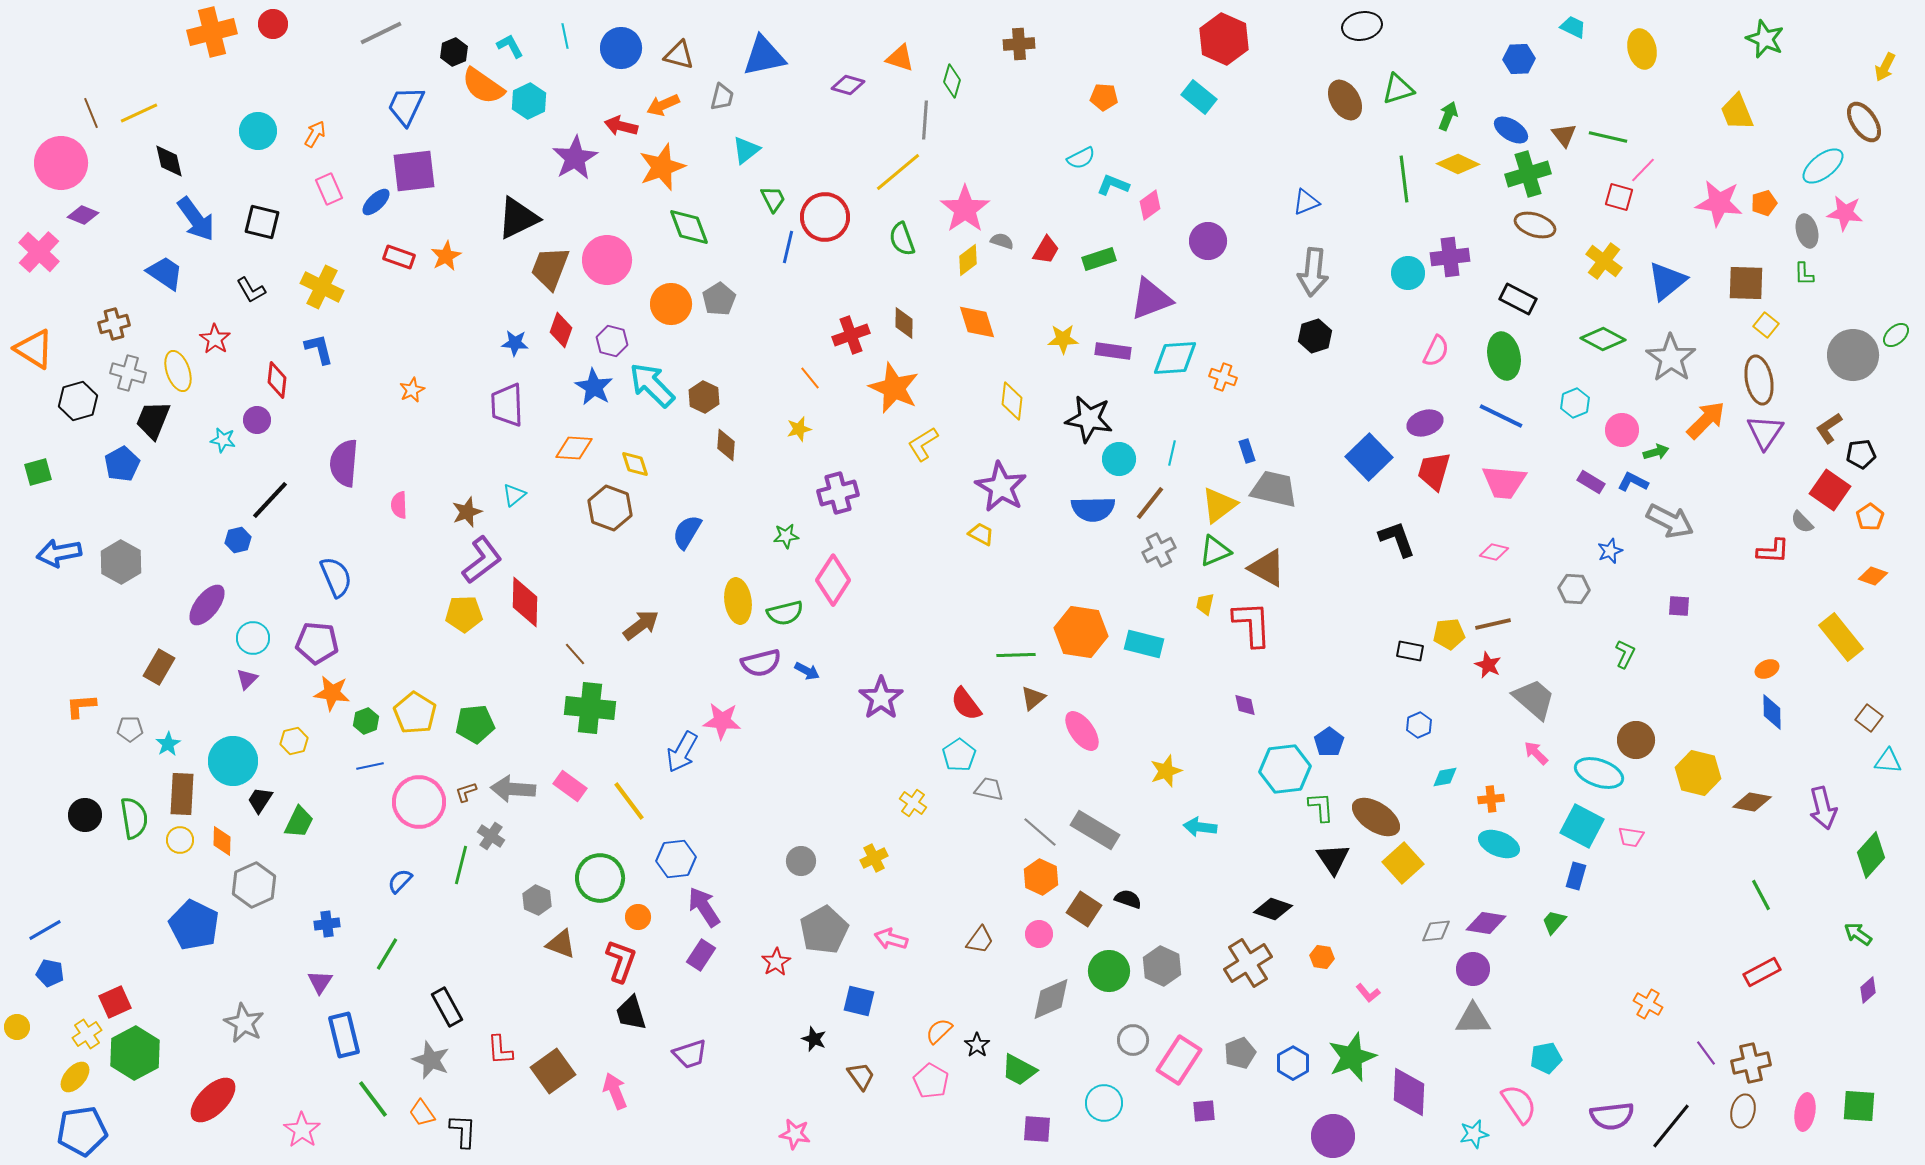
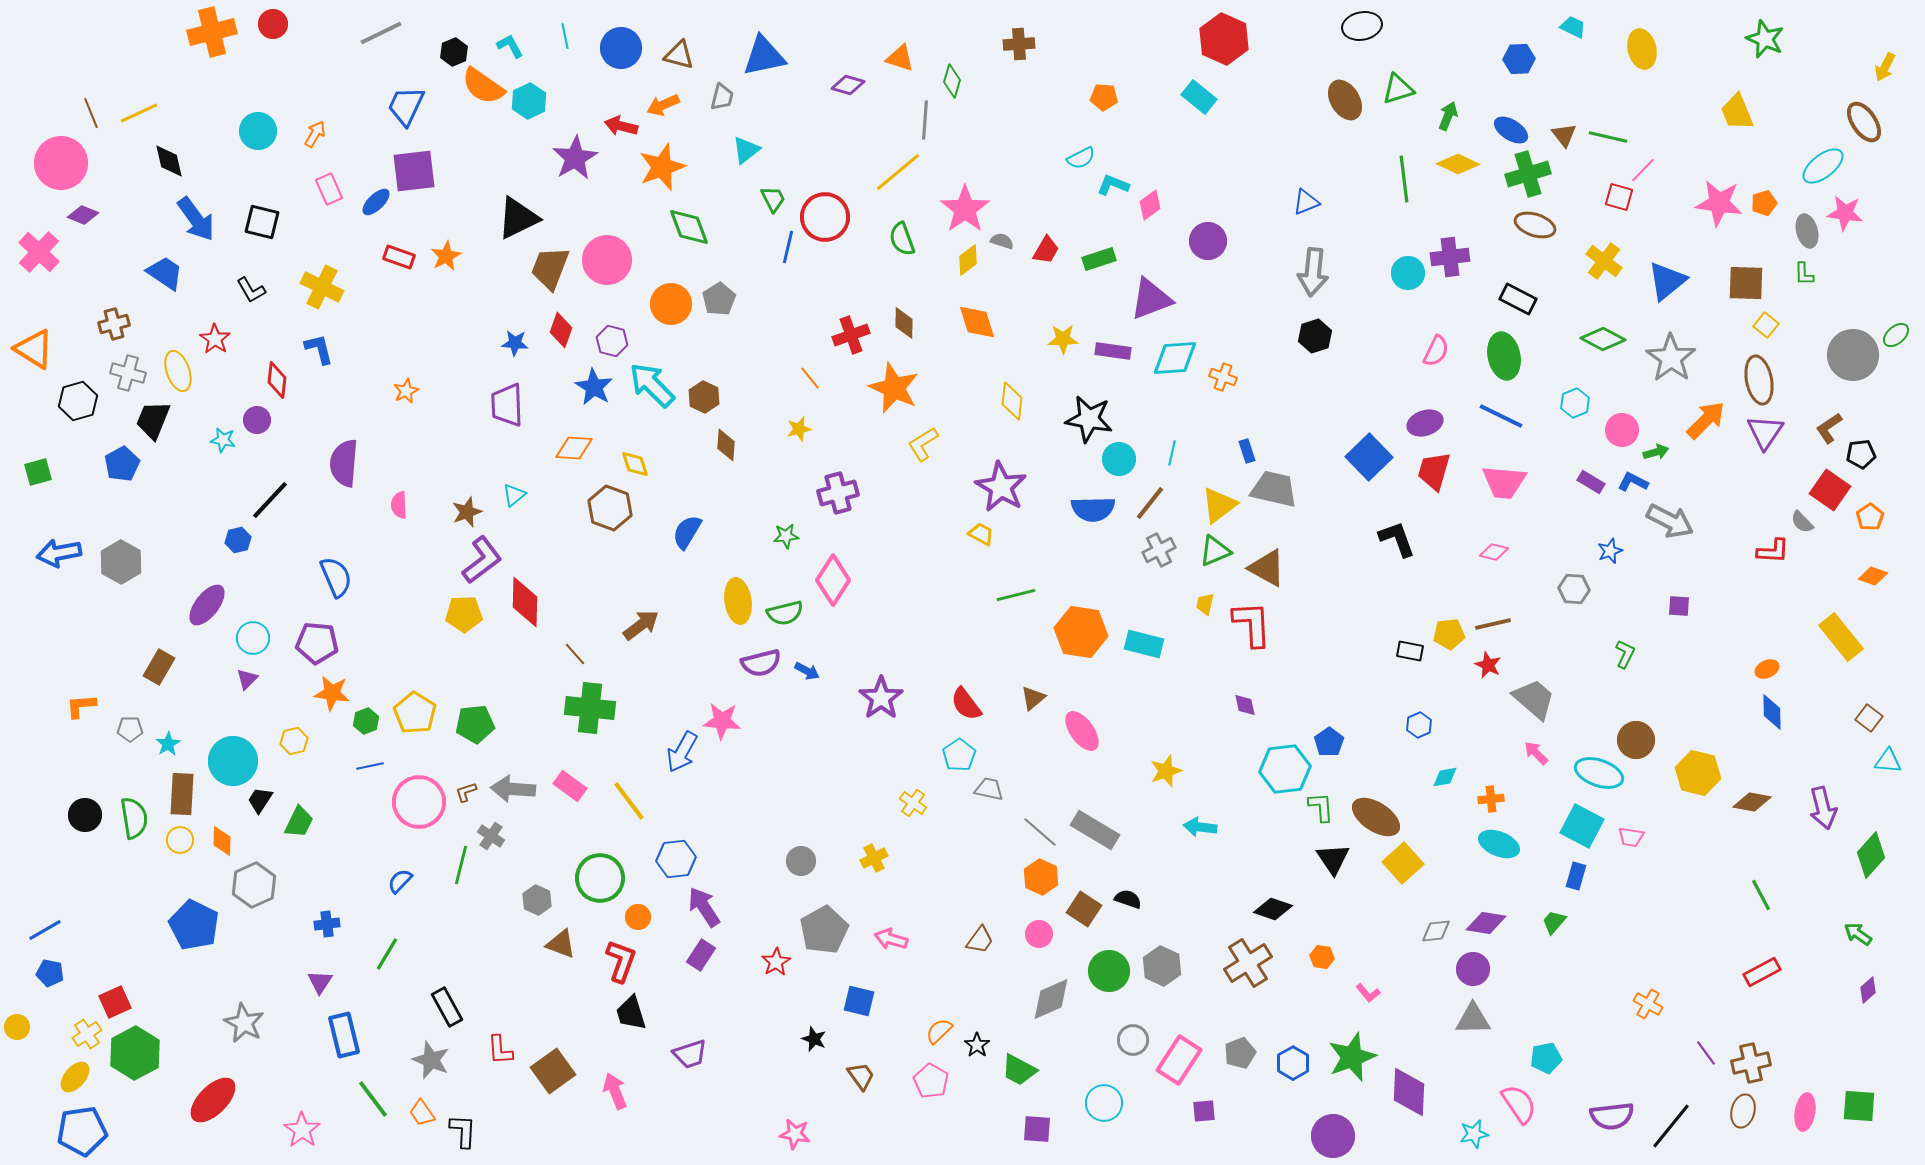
orange star at (412, 390): moved 6 px left, 1 px down
green line at (1016, 655): moved 60 px up; rotated 12 degrees counterclockwise
